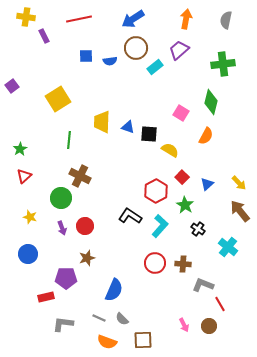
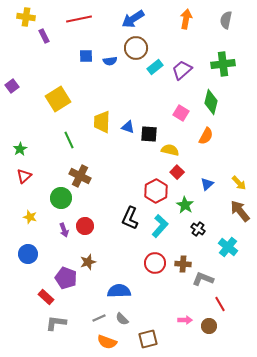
purple trapezoid at (179, 50): moved 3 px right, 20 px down
green line at (69, 140): rotated 30 degrees counterclockwise
yellow semicircle at (170, 150): rotated 18 degrees counterclockwise
red square at (182, 177): moved 5 px left, 5 px up
black L-shape at (130, 216): moved 2 px down; rotated 100 degrees counterclockwise
purple arrow at (62, 228): moved 2 px right, 2 px down
brown star at (87, 258): moved 1 px right, 4 px down
purple pentagon at (66, 278): rotated 20 degrees clockwise
gray L-shape at (203, 285): moved 6 px up
blue semicircle at (114, 290): moved 5 px right, 1 px down; rotated 115 degrees counterclockwise
red rectangle at (46, 297): rotated 56 degrees clockwise
gray line at (99, 318): rotated 48 degrees counterclockwise
gray L-shape at (63, 324): moved 7 px left, 1 px up
pink arrow at (184, 325): moved 1 px right, 5 px up; rotated 64 degrees counterclockwise
brown square at (143, 340): moved 5 px right, 1 px up; rotated 12 degrees counterclockwise
